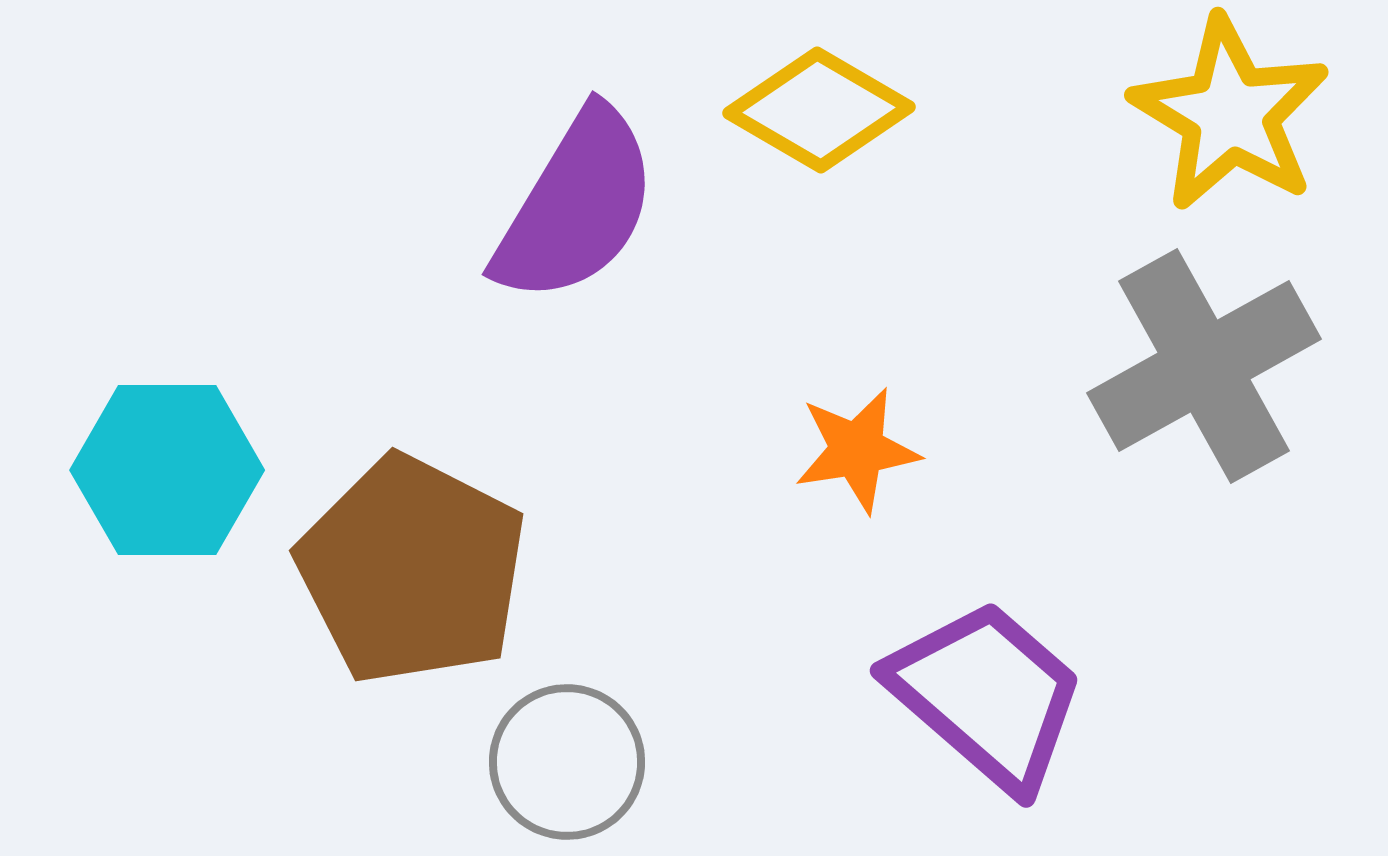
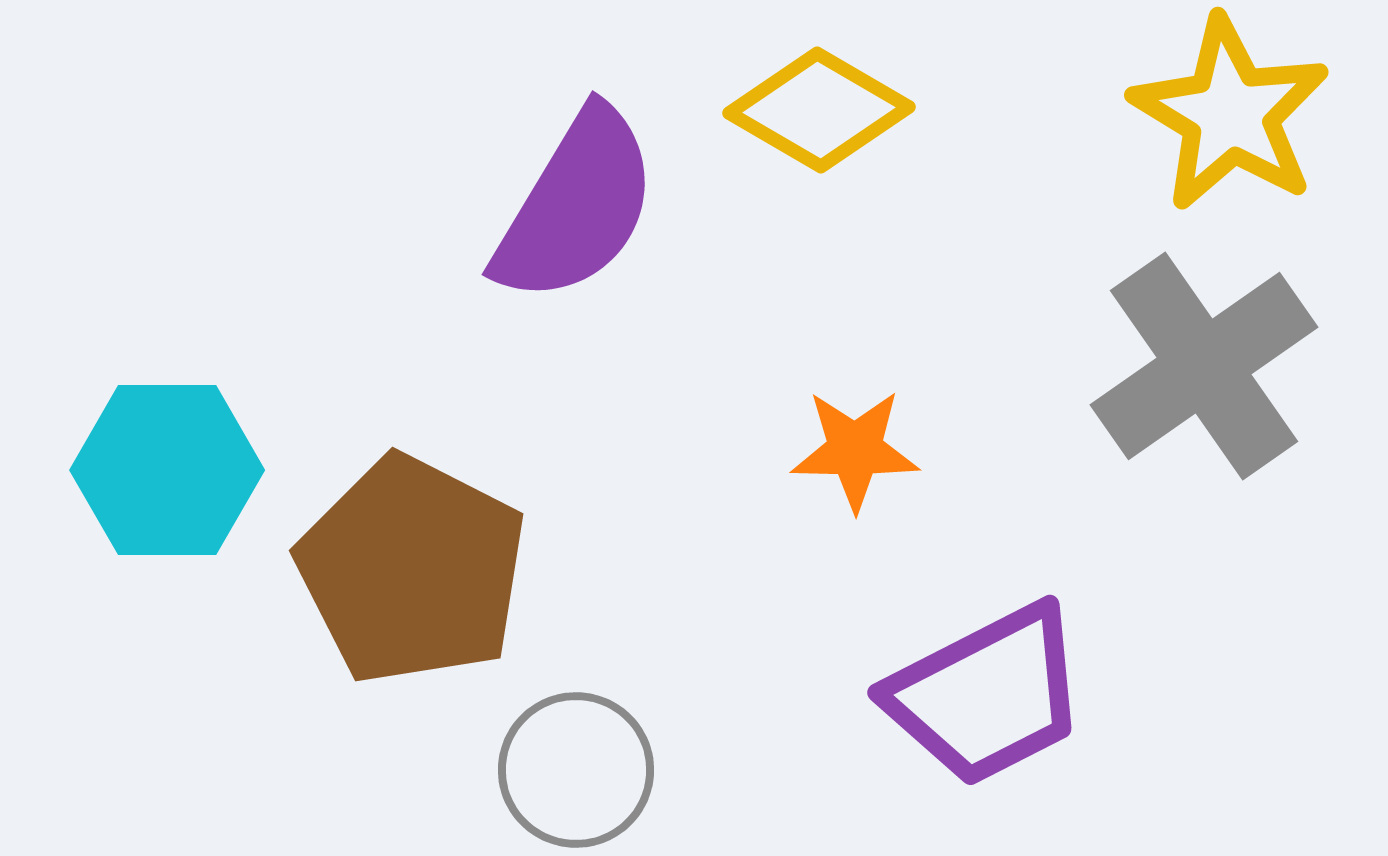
gray cross: rotated 6 degrees counterclockwise
orange star: moved 2 px left; rotated 10 degrees clockwise
purple trapezoid: rotated 112 degrees clockwise
gray circle: moved 9 px right, 8 px down
